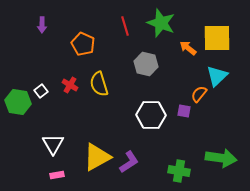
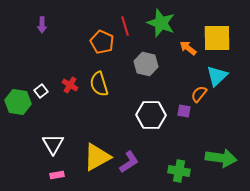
orange pentagon: moved 19 px right, 2 px up
